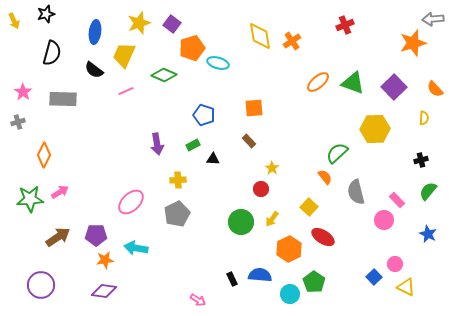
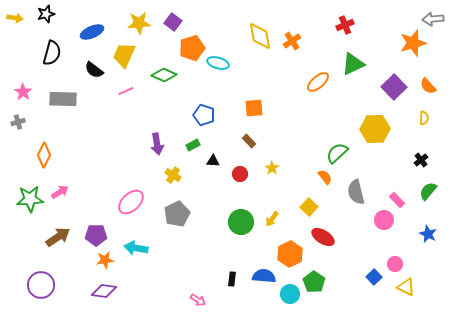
yellow arrow at (14, 21): moved 1 px right, 3 px up; rotated 56 degrees counterclockwise
yellow star at (139, 23): rotated 15 degrees clockwise
purple square at (172, 24): moved 1 px right, 2 px up
blue ellipse at (95, 32): moved 3 px left; rotated 60 degrees clockwise
green triangle at (353, 83): moved 19 px up; rotated 45 degrees counterclockwise
orange semicircle at (435, 89): moved 7 px left, 3 px up
black triangle at (213, 159): moved 2 px down
black cross at (421, 160): rotated 24 degrees counterclockwise
yellow cross at (178, 180): moved 5 px left, 5 px up; rotated 35 degrees clockwise
red circle at (261, 189): moved 21 px left, 15 px up
orange hexagon at (289, 249): moved 1 px right, 5 px down
blue semicircle at (260, 275): moved 4 px right, 1 px down
black rectangle at (232, 279): rotated 32 degrees clockwise
